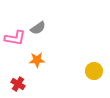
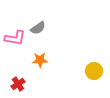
orange star: moved 3 px right
red cross: rotated 24 degrees clockwise
